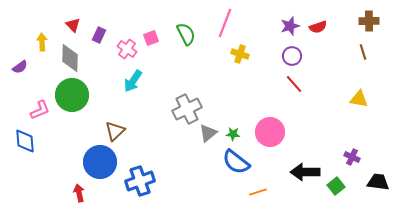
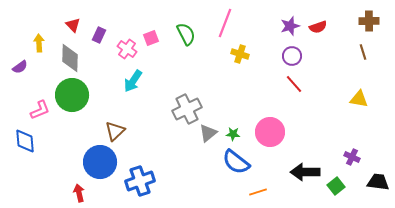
yellow arrow: moved 3 px left, 1 px down
